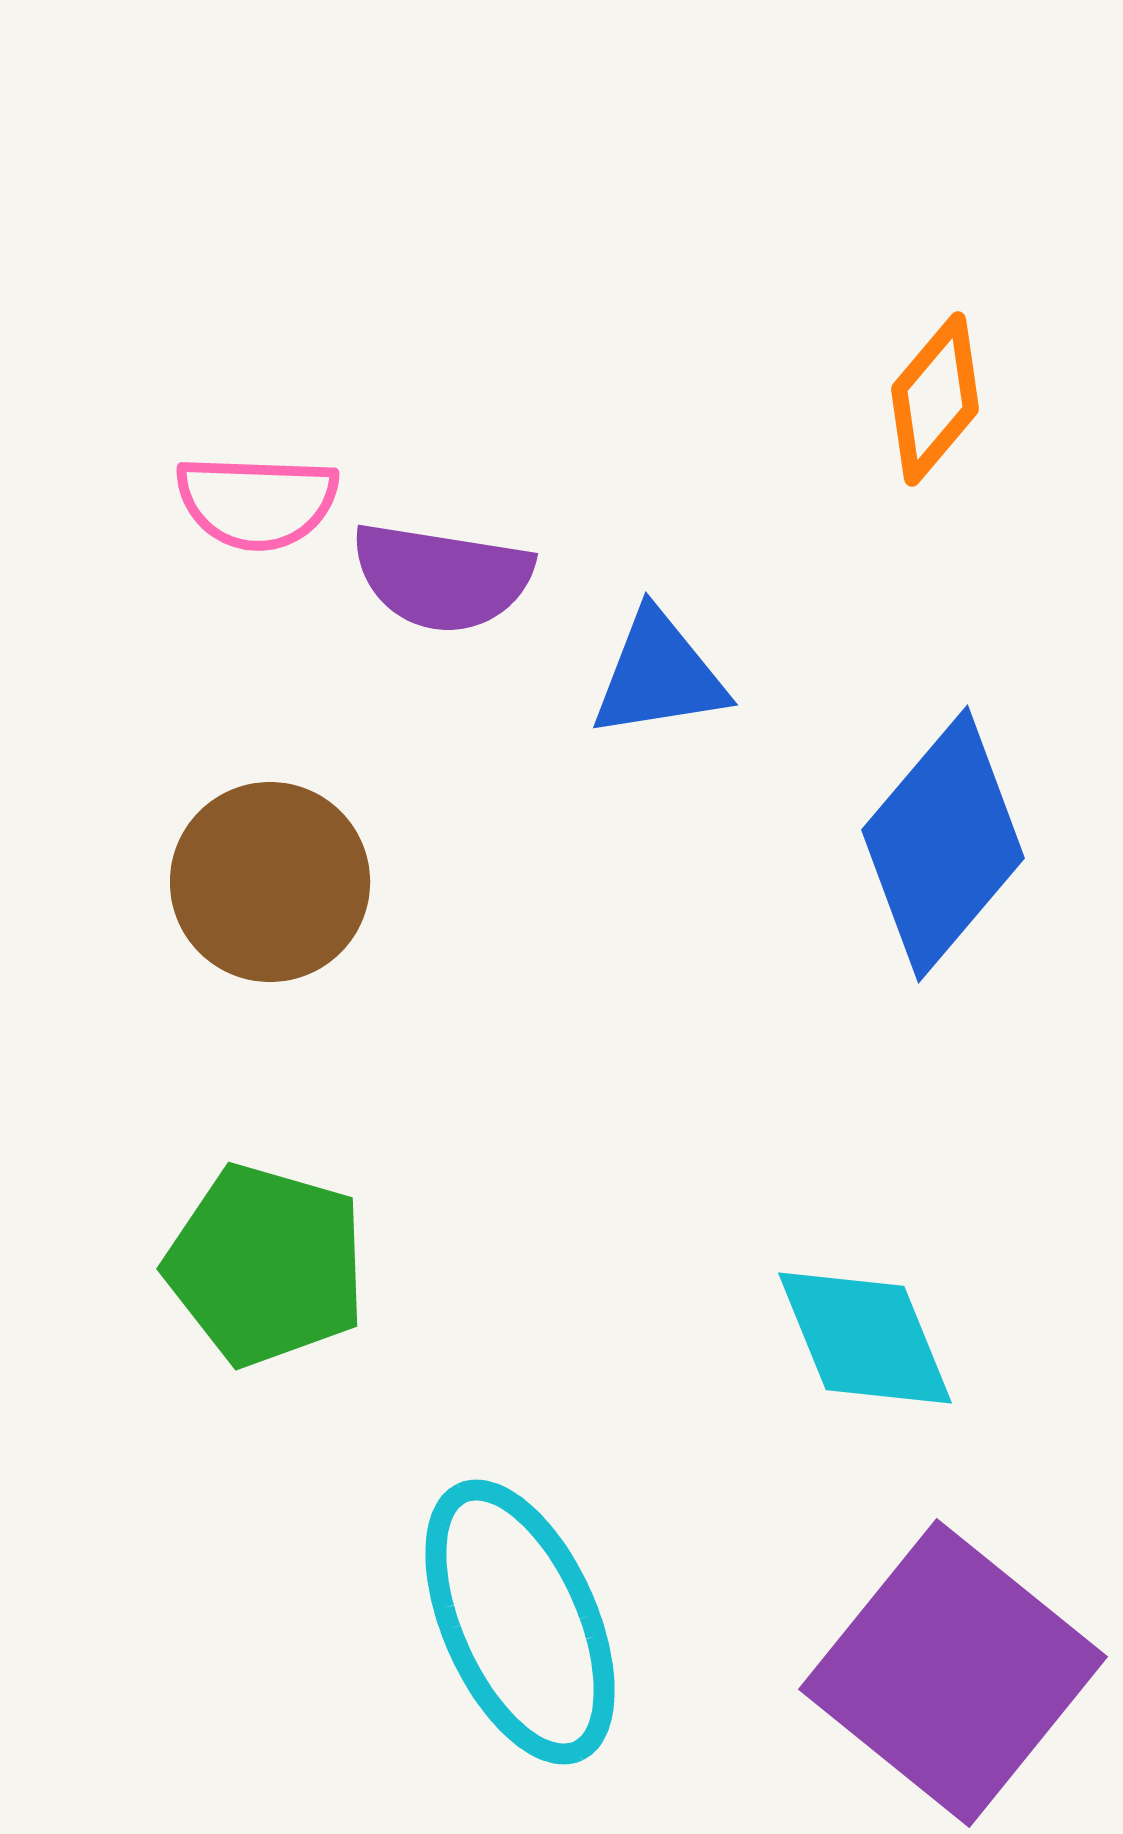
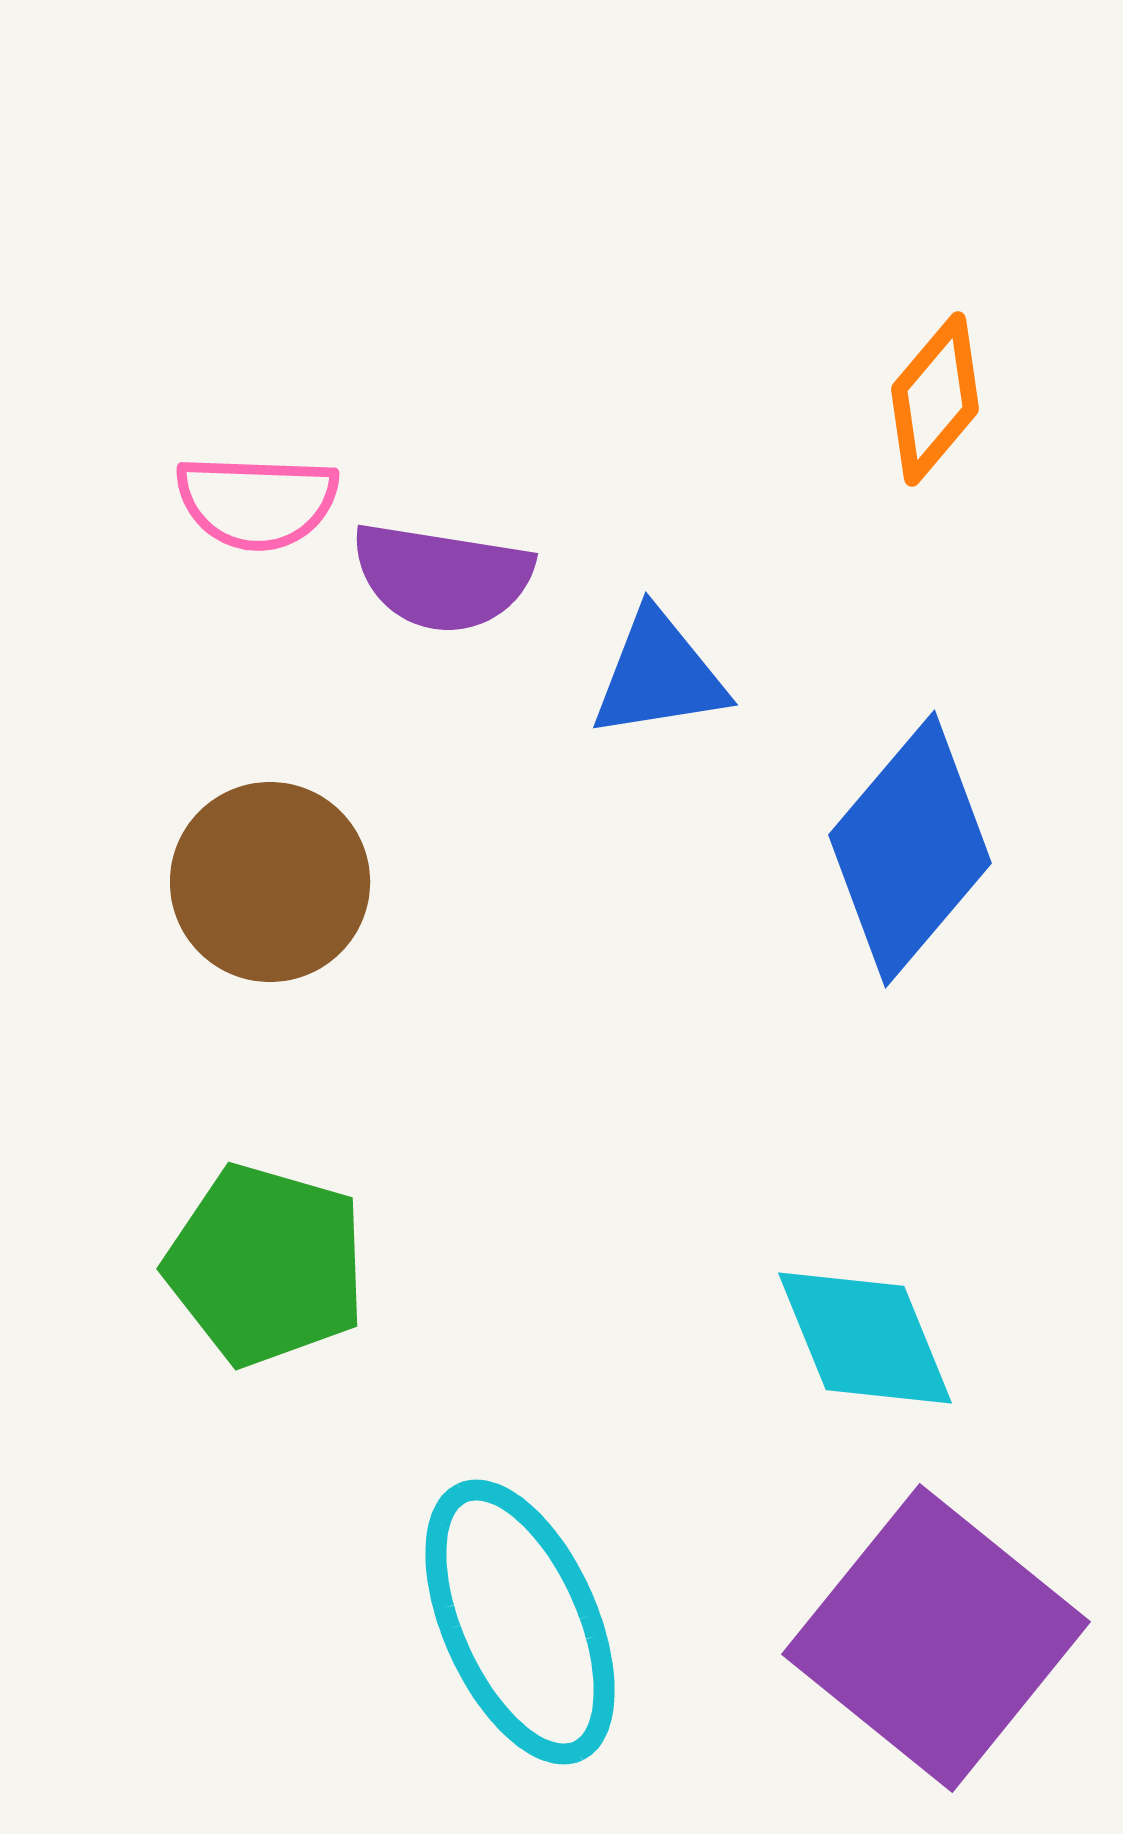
blue diamond: moved 33 px left, 5 px down
purple square: moved 17 px left, 35 px up
